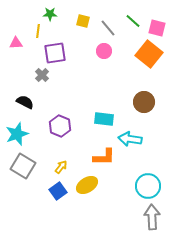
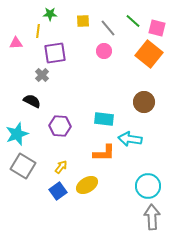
yellow square: rotated 16 degrees counterclockwise
black semicircle: moved 7 px right, 1 px up
purple hexagon: rotated 20 degrees counterclockwise
orange L-shape: moved 4 px up
